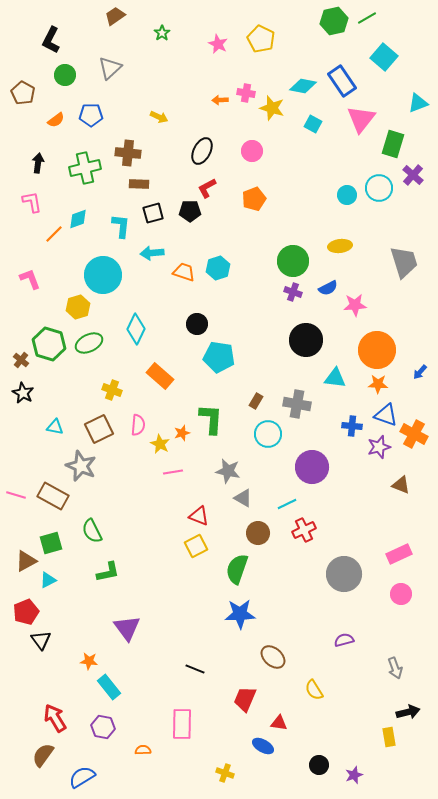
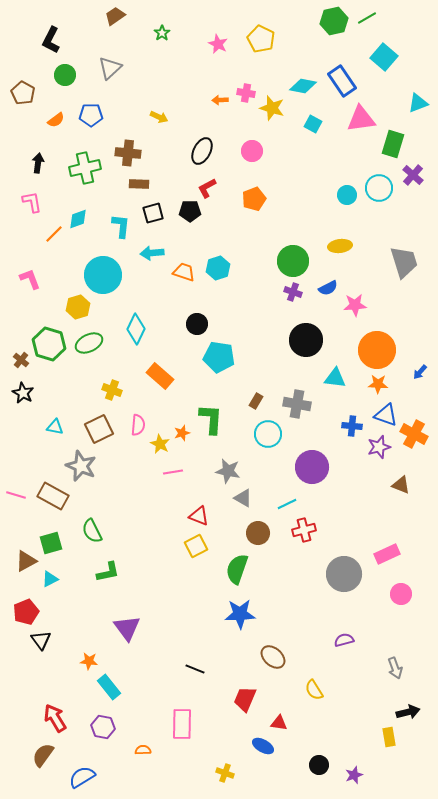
pink triangle at (361, 119): rotated 44 degrees clockwise
red cross at (304, 530): rotated 10 degrees clockwise
pink rectangle at (399, 554): moved 12 px left
cyan triangle at (48, 580): moved 2 px right, 1 px up
